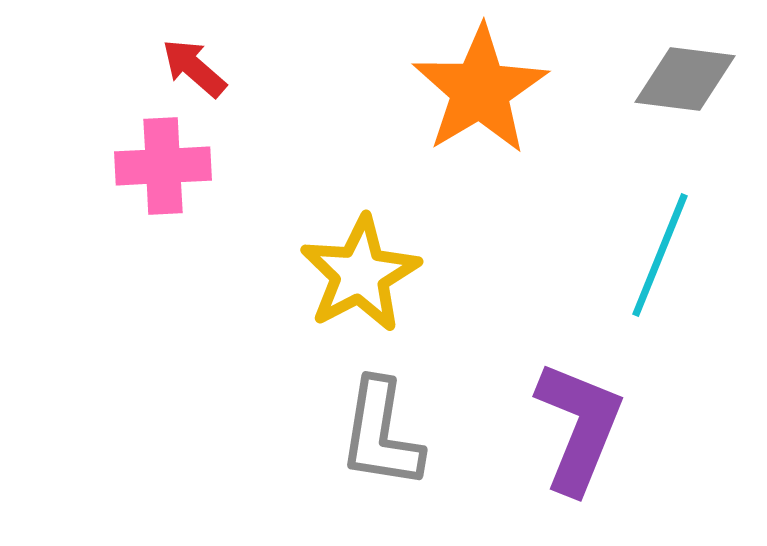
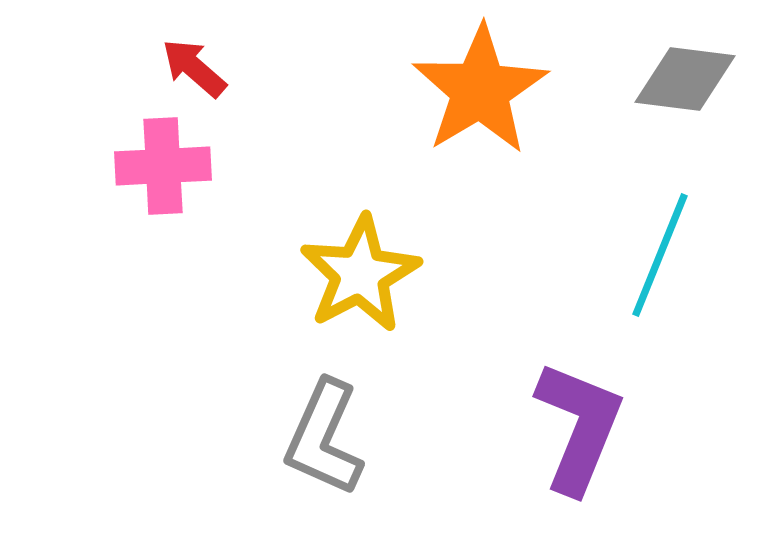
gray L-shape: moved 57 px left, 4 px down; rotated 15 degrees clockwise
